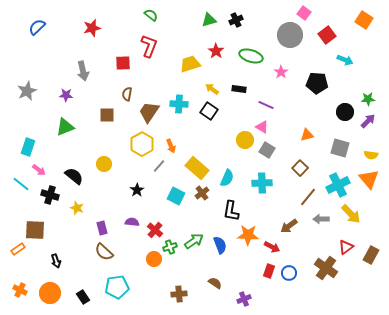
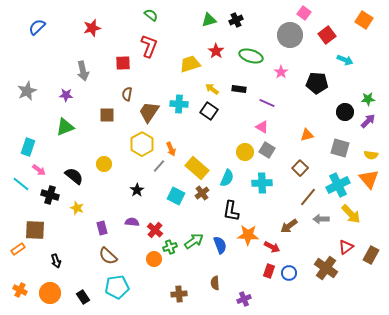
purple line at (266, 105): moved 1 px right, 2 px up
yellow circle at (245, 140): moved 12 px down
orange arrow at (171, 146): moved 3 px down
brown semicircle at (104, 252): moved 4 px right, 4 px down
brown semicircle at (215, 283): rotated 128 degrees counterclockwise
